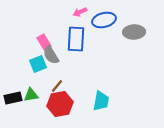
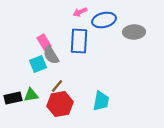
blue rectangle: moved 3 px right, 2 px down
